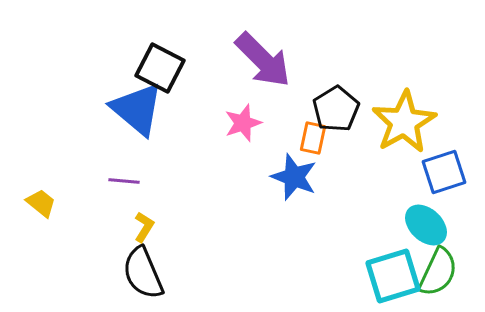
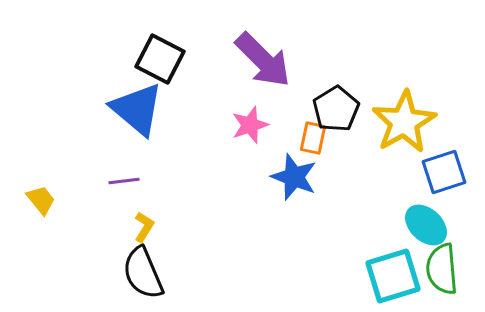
black square: moved 9 px up
pink star: moved 7 px right, 2 px down
purple line: rotated 12 degrees counterclockwise
yellow trapezoid: moved 3 px up; rotated 12 degrees clockwise
green semicircle: moved 4 px right, 3 px up; rotated 150 degrees clockwise
